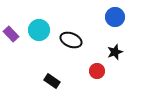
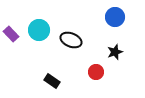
red circle: moved 1 px left, 1 px down
